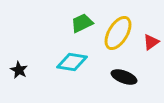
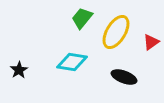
green trapezoid: moved 5 px up; rotated 25 degrees counterclockwise
yellow ellipse: moved 2 px left, 1 px up
black star: rotated 12 degrees clockwise
